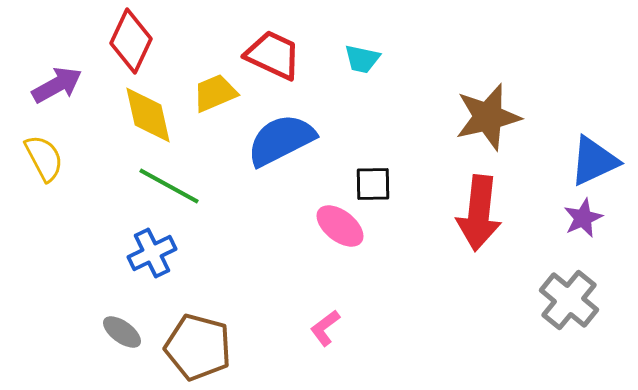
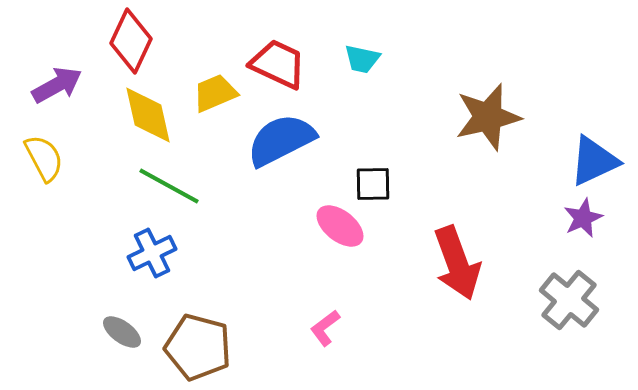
red trapezoid: moved 5 px right, 9 px down
red arrow: moved 22 px left, 50 px down; rotated 26 degrees counterclockwise
